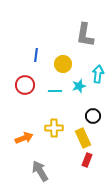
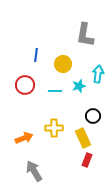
gray arrow: moved 6 px left
